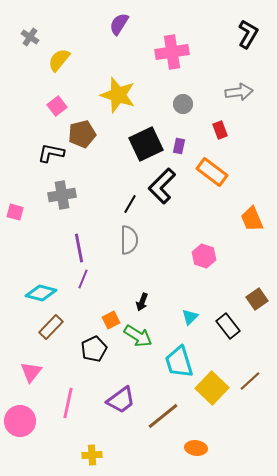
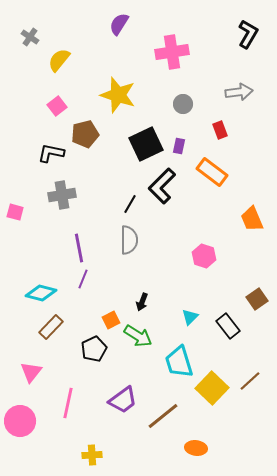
brown pentagon at (82, 134): moved 3 px right
purple trapezoid at (121, 400): moved 2 px right
